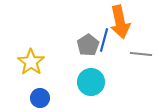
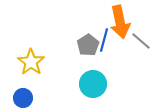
gray line: moved 13 px up; rotated 35 degrees clockwise
cyan circle: moved 2 px right, 2 px down
blue circle: moved 17 px left
